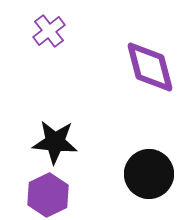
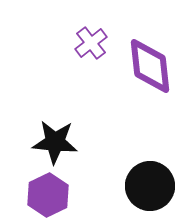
purple cross: moved 42 px right, 12 px down
purple diamond: moved 1 px up; rotated 8 degrees clockwise
black circle: moved 1 px right, 12 px down
